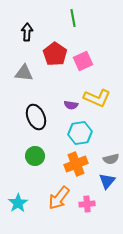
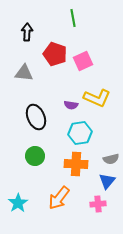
red pentagon: rotated 15 degrees counterclockwise
orange cross: rotated 25 degrees clockwise
pink cross: moved 11 px right
